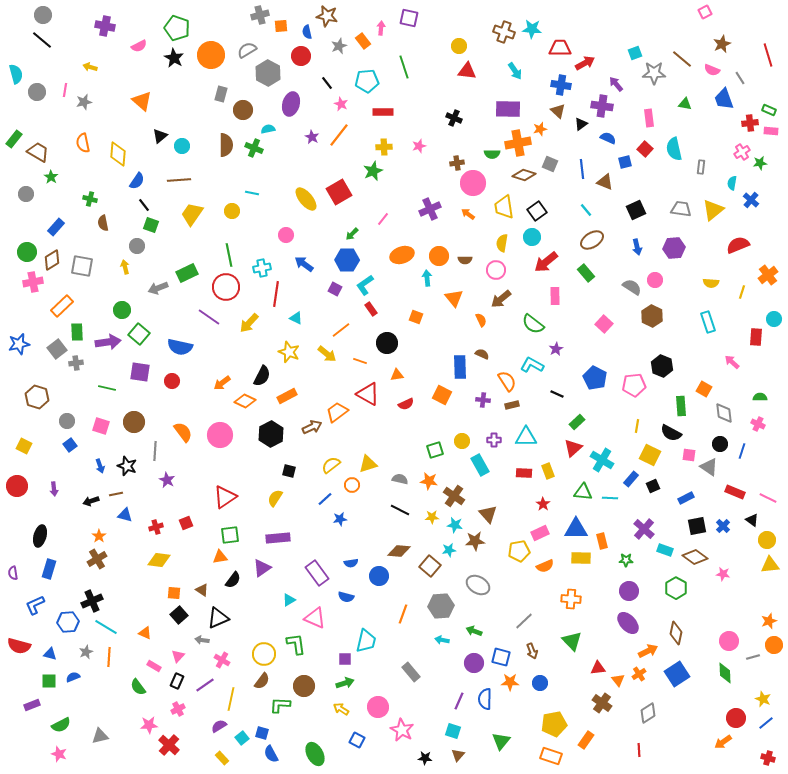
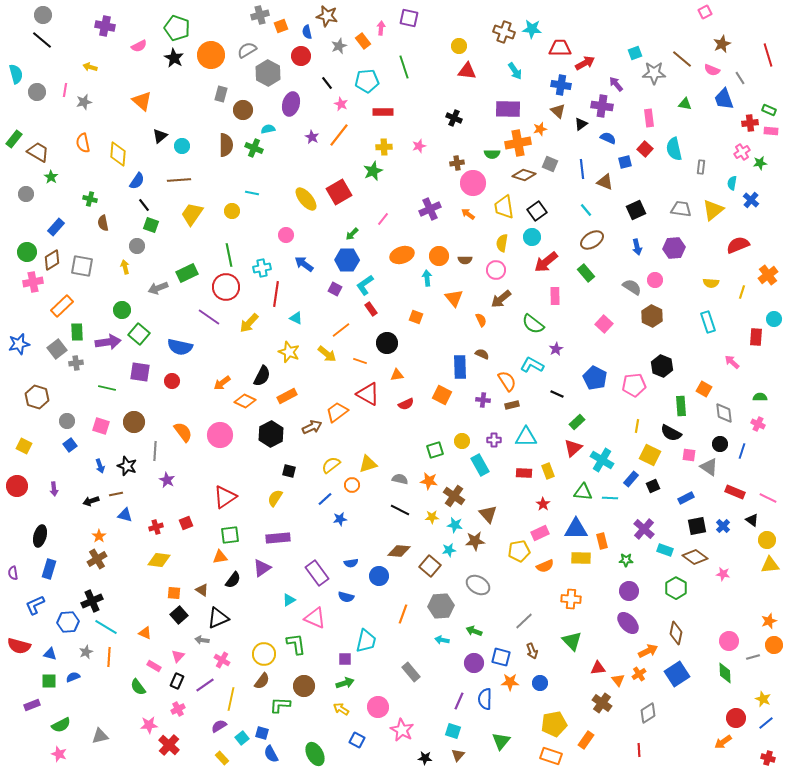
orange square at (281, 26): rotated 16 degrees counterclockwise
